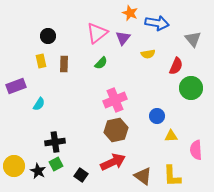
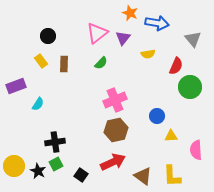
yellow rectangle: rotated 24 degrees counterclockwise
green circle: moved 1 px left, 1 px up
cyan semicircle: moved 1 px left
